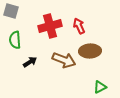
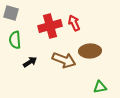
gray square: moved 2 px down
red arrow: moved 5 px left, 3 px up
green triangle: rotated 16 degrees clockwise
